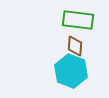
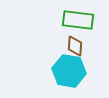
cyan hexagon: moved 2 px left; rotated 12 degrees counterclockwise
